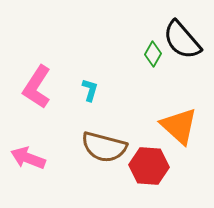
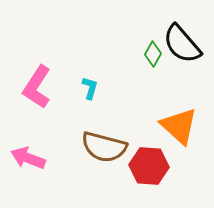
black semicircle: moved 4 px down
cyan L-shape: moved 2 px up
